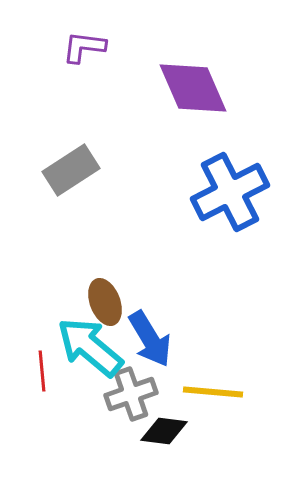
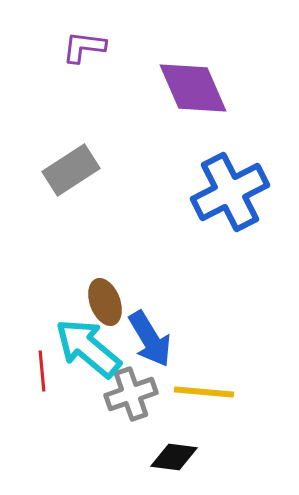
cyan arrow: moved 2 px left, 1 px down
yellow line: moved 9 px left
black diamond: moved 10 px right, 26 px down
